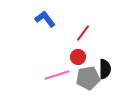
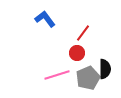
red circle: moved 1 px left, 4 px up
gray pentagon: rotated 15 degrees counterclockwise
